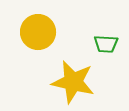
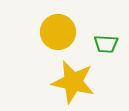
yellow circle: moved 20 px right
